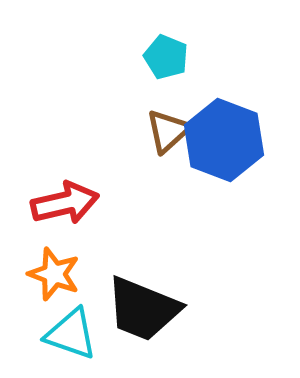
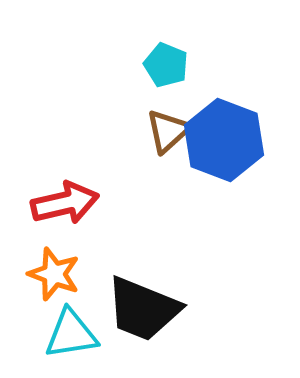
cyan pentagon: moved 8 px down
cyan triangle: rotated 28 degrees counterclockwise
